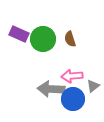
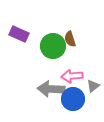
green circle: moved 10 px right, 7 px down
